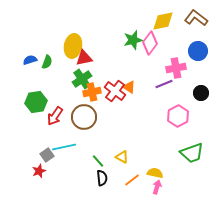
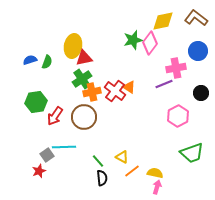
cyan line: rotated 10 degrees clockwise
orange line: moved 9 px up
